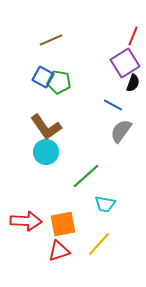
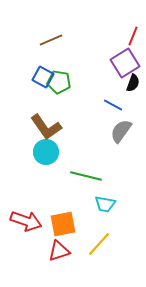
green line: rotated 56 degrees clockwise
red arrow: rotated 16 degrees clockwise
